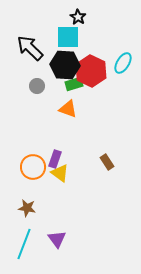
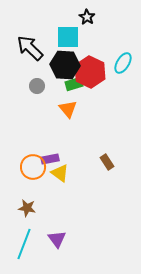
black star: moved 9 px right
red hexagon: moved 1 px left, 1 px down
orange triangle: rotated 30 degrees clockwise
purple rectangle: moved 5 px left; rotated 60 degrees clockwise
